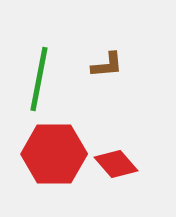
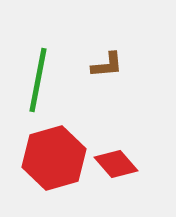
green line: moved 1 px left, 1 px down
red hexagon: moved 4 px down; rotated 16 degrees counterclockwise
